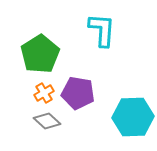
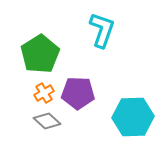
cyan L-shape: rotated 15 degrees clockwise
purple pentagon: rotated 8 degrees counterclockwise
